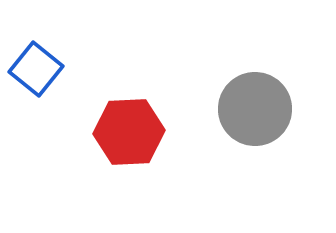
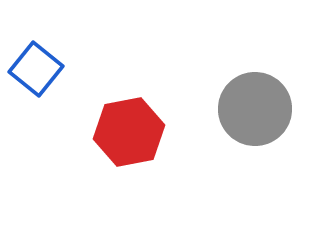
red hexagon: rotated 8 degrees counterclockwise
